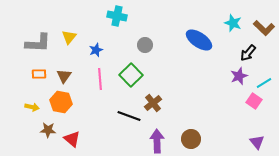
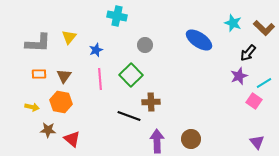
brown cross: moved 2 px left, 1 px up; rotated 36 degrees clockwise
